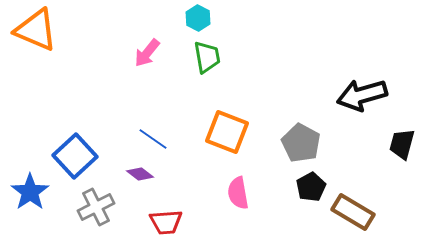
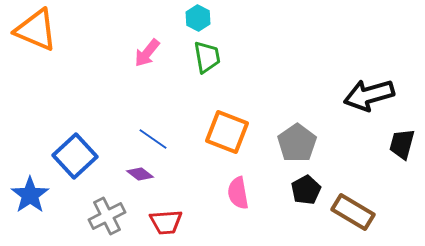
black arrow: moved 7 px right
gray pentagon: moved 4 px left; rotated 9 degrees clockwise
black pentagon: moved 5 px left, 3 px down
blue star: moved 3 px down
gray cross: moved 11 px right, 9 px down
